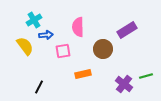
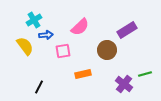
pink semicircle: moved 2 px right; rotated 132 degrees counterclockwise
brown circle: moved 4 px right, 1 px down
green line: moved 1 px left, 2 px up
